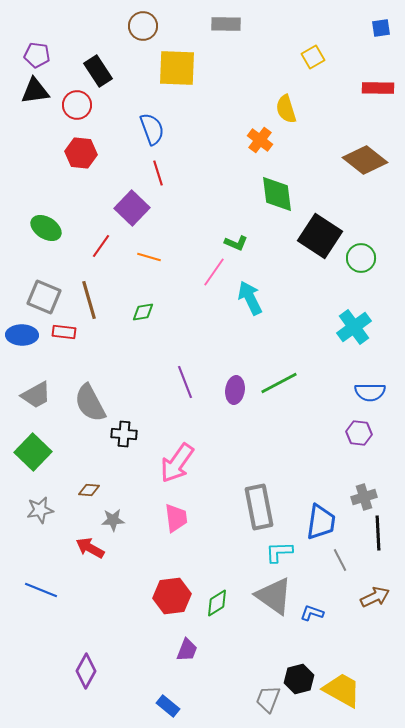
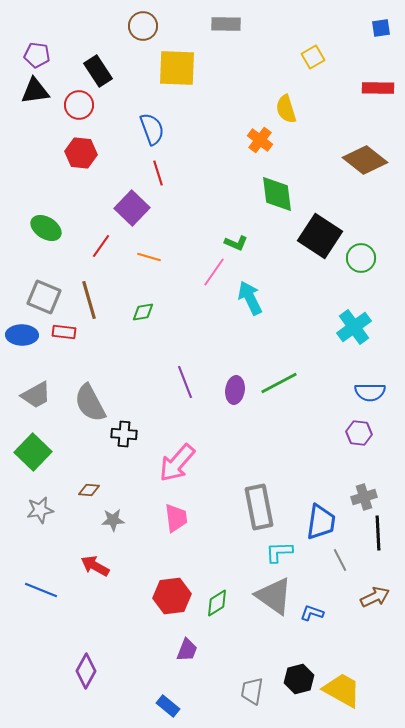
red circle at (77, 105): moved 2 px right
pink arrow at (177, 463): rotated 6 degrees clockwise
red arrow at (90, 548): moved 5 px right, 18 px down
gray trapezoid at (268, 699): moved 16 px left, 8 px up; rotated 12 degrees counterclockwise
